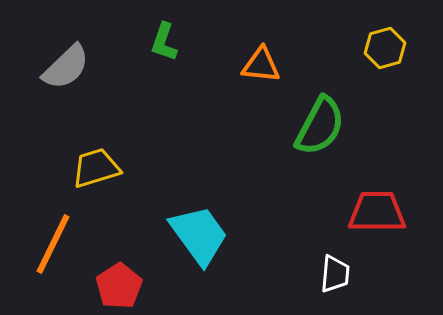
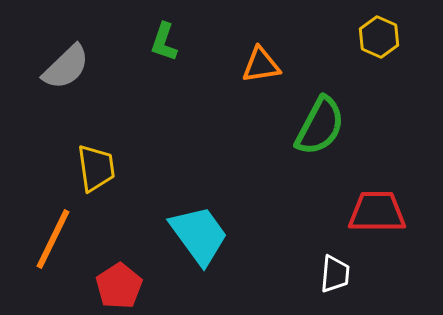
yellow hexagon: moved 6 px left, 11 px up; rotated 21 degrees counterclockwise
orange triangle: rotated 15 degrees counterclockwise
yellow trapezoid: rotated 99 degrees clockwise
orange line: moved 5 px up
